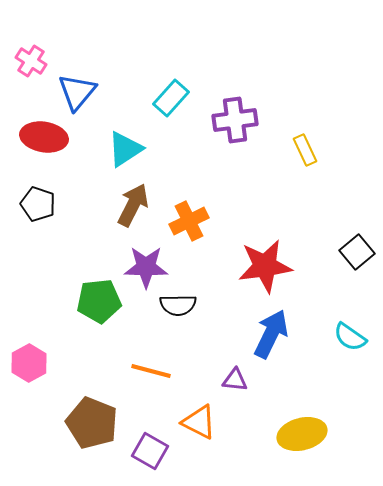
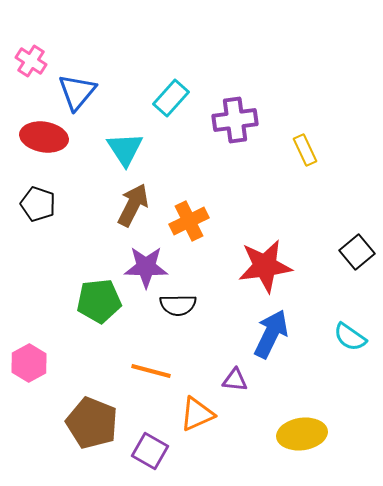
cyan triangle: rotated 30 degrees counterclockwise
orange triangle: moved 2 px left, 8 px up; rotated 51 degrees counterclockwise
yellow ellipse: rotated 6 degrees clockwise
